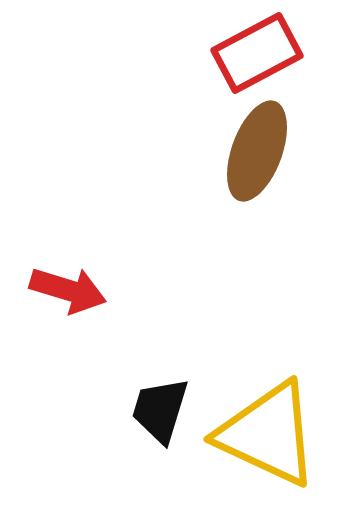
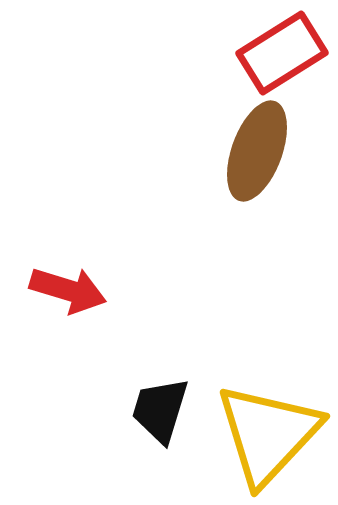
red rectangle: moved 25 px right; rotated 4 degrees counterclockwise
yellow triangle: rotated 48 degrees clockwise
